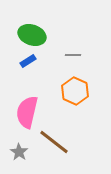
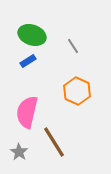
gray line: moved 9 px up; rotated 56 degrees clockwise
orange hexagon: moved 2 px right
brown line: rotated 20 degrees clockwise
